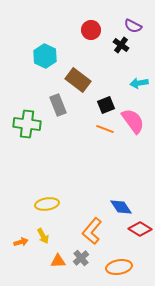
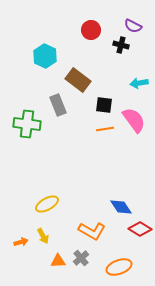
black cross: rotated 21 degrees counterclockwise
black square: moved 2 px left; rotated 30 degrees clockwise
pink semicircle: moved 1 px right, 1 px up
orange line: rotated 30 degrees counterclockwise
yellow ellipse: rotated 20 degrees counterclockwise
orange L-shape: rotated 100 degrees counterclockwise
orange ellipse: rotated 10 degrees counterclockwise
